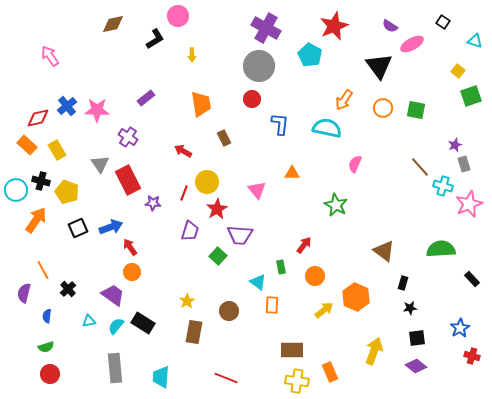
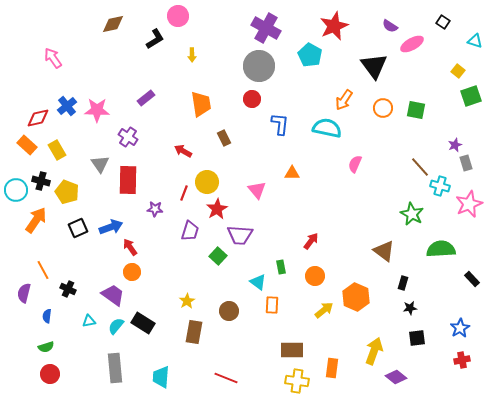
pink arrow at (50, 56): moved 3 px right, 2 px down
black triangle at (379, 66): moved 5 px left
gray rectangle at (464, 164): moved 2 px right, 1 px up
red rectangle at (128, 180): rotated 28 degrees clockwise
cyan cross at (443, 186): moved 3 px left
purple star at (153, 203): moved 2 px right, 6 px down
green star at (336, 205): moved 76 px right, 9 px down
red arrow at (304, 245): moved 7 px right, 4 px up
black cross at (68, 289): rotated 21 degrees counterclockwise
red cross at (472, 356): moved 10 px left, 4 px down; rotated 28 degrees counterclockwise
purple diamond at (416, 366): moved 20 px left, 11 px down
orange rectangle at (330, 372): moved 2 px right, 4 px up; rotated 30 degrees clockwise
